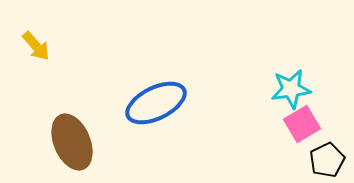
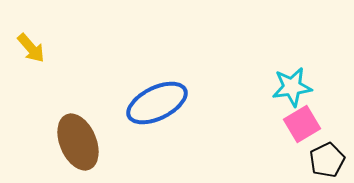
yellow arrow: moved 5 px left, 2 px down
cyan star: moved 1 px right, 2 px up
blue ellipse: moved 1 px right
brown ellipse: moved 6 px right
